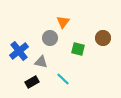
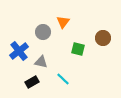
gray circle: moved 7 px left, 6 px up
